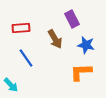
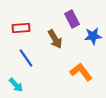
blue star: moved 7 px right, 9 px up; rotated 18 degrees counterclockwise
orange L-shape: rotated 55 degrees clockwise
cyan arrow: moved 5 px right
